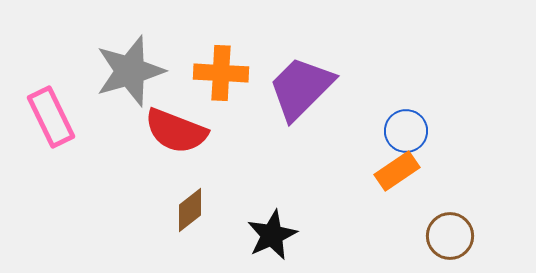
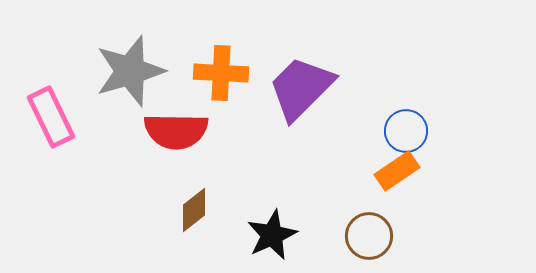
red semicircle: rotated 20 degrees counterclockwise
brown diamond: moved 4 px right
brown circle: moved 81 px left
